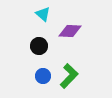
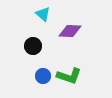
black circle: moved 6 px left
green L-shape: rotated 65 degrees clockwise
